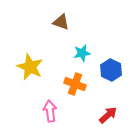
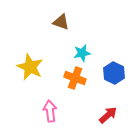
blue hexagon: moved 3 px right, 3 px down
orange cross: moved 6 px up
